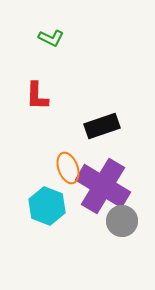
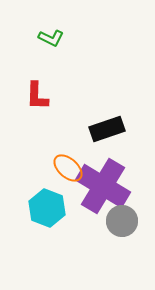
black rectangle: moved 5 px right, 3 px down
orange ellipse: rotated 28 degrees counterclockwise
cyan hexagon: moved 2 px down
